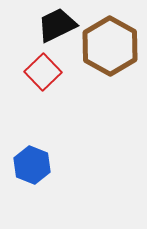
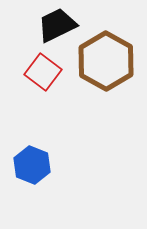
brown hexagon: moved 4 px left, 15 px down
red square: rotated 9 degrees counterclockwise
